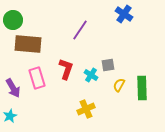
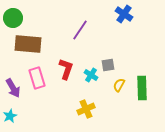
green circle: moved 2 px up
